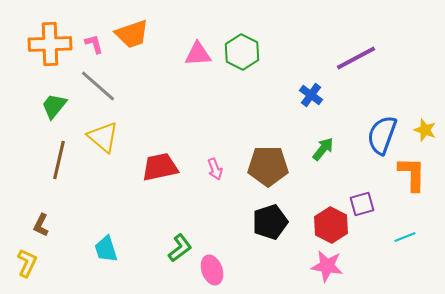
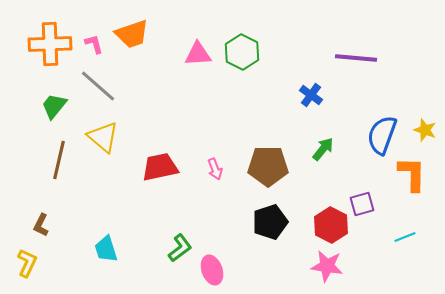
purple line: rotated 33 degrees clockwise
